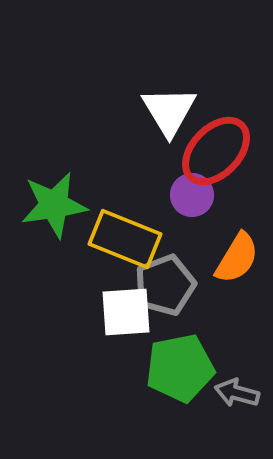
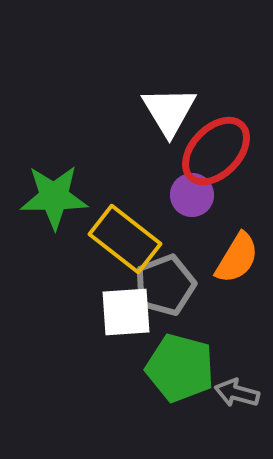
green star: moved 8 px up; rotated 8 degrees clockwise
yellow rectangle: rotated 16 degrees clockwise
green pentagon: rotated 26 degrees clockwise
